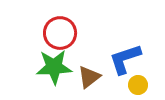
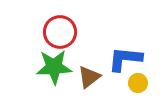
red circle: moved 1 px up
blue L-shape: rotated 24 degrees clockwise
yellow circle: moved 2 px up
